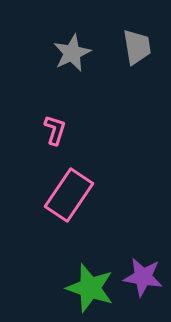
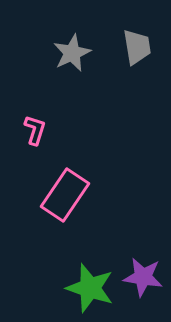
pink L-shape: moved 20 px left
pink rectangle: moved 4 px left
